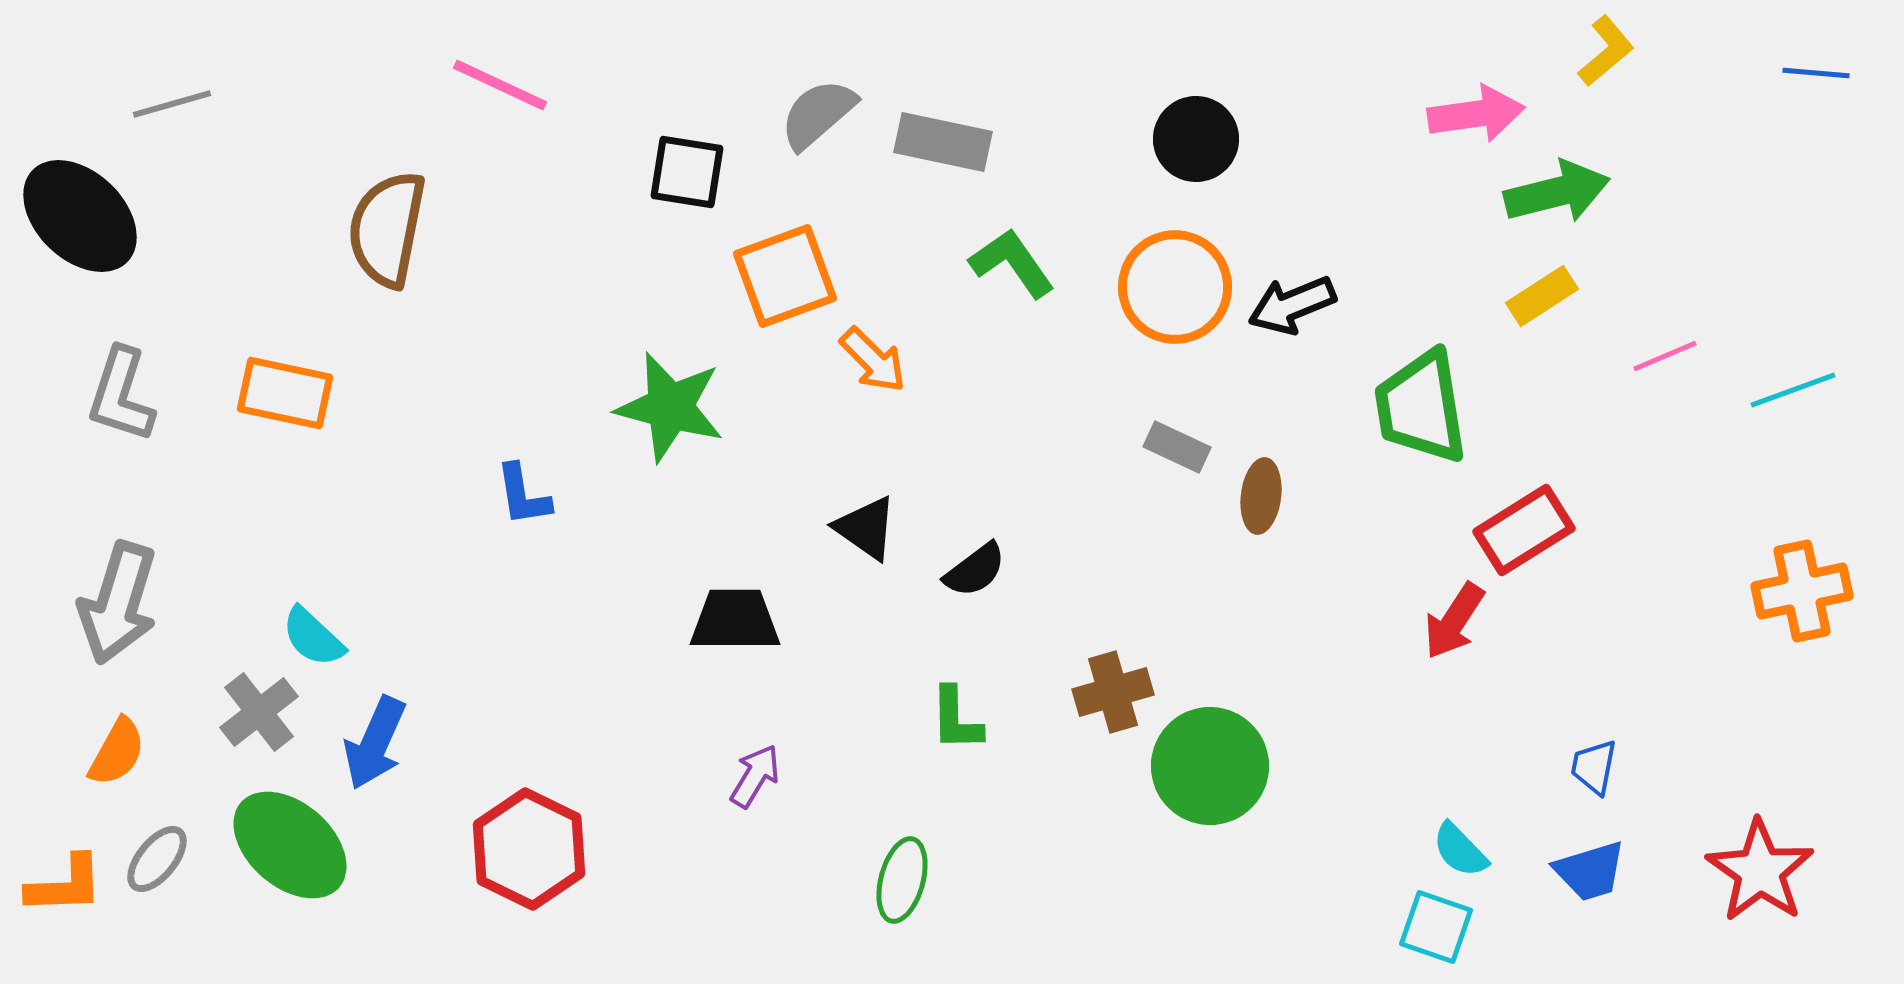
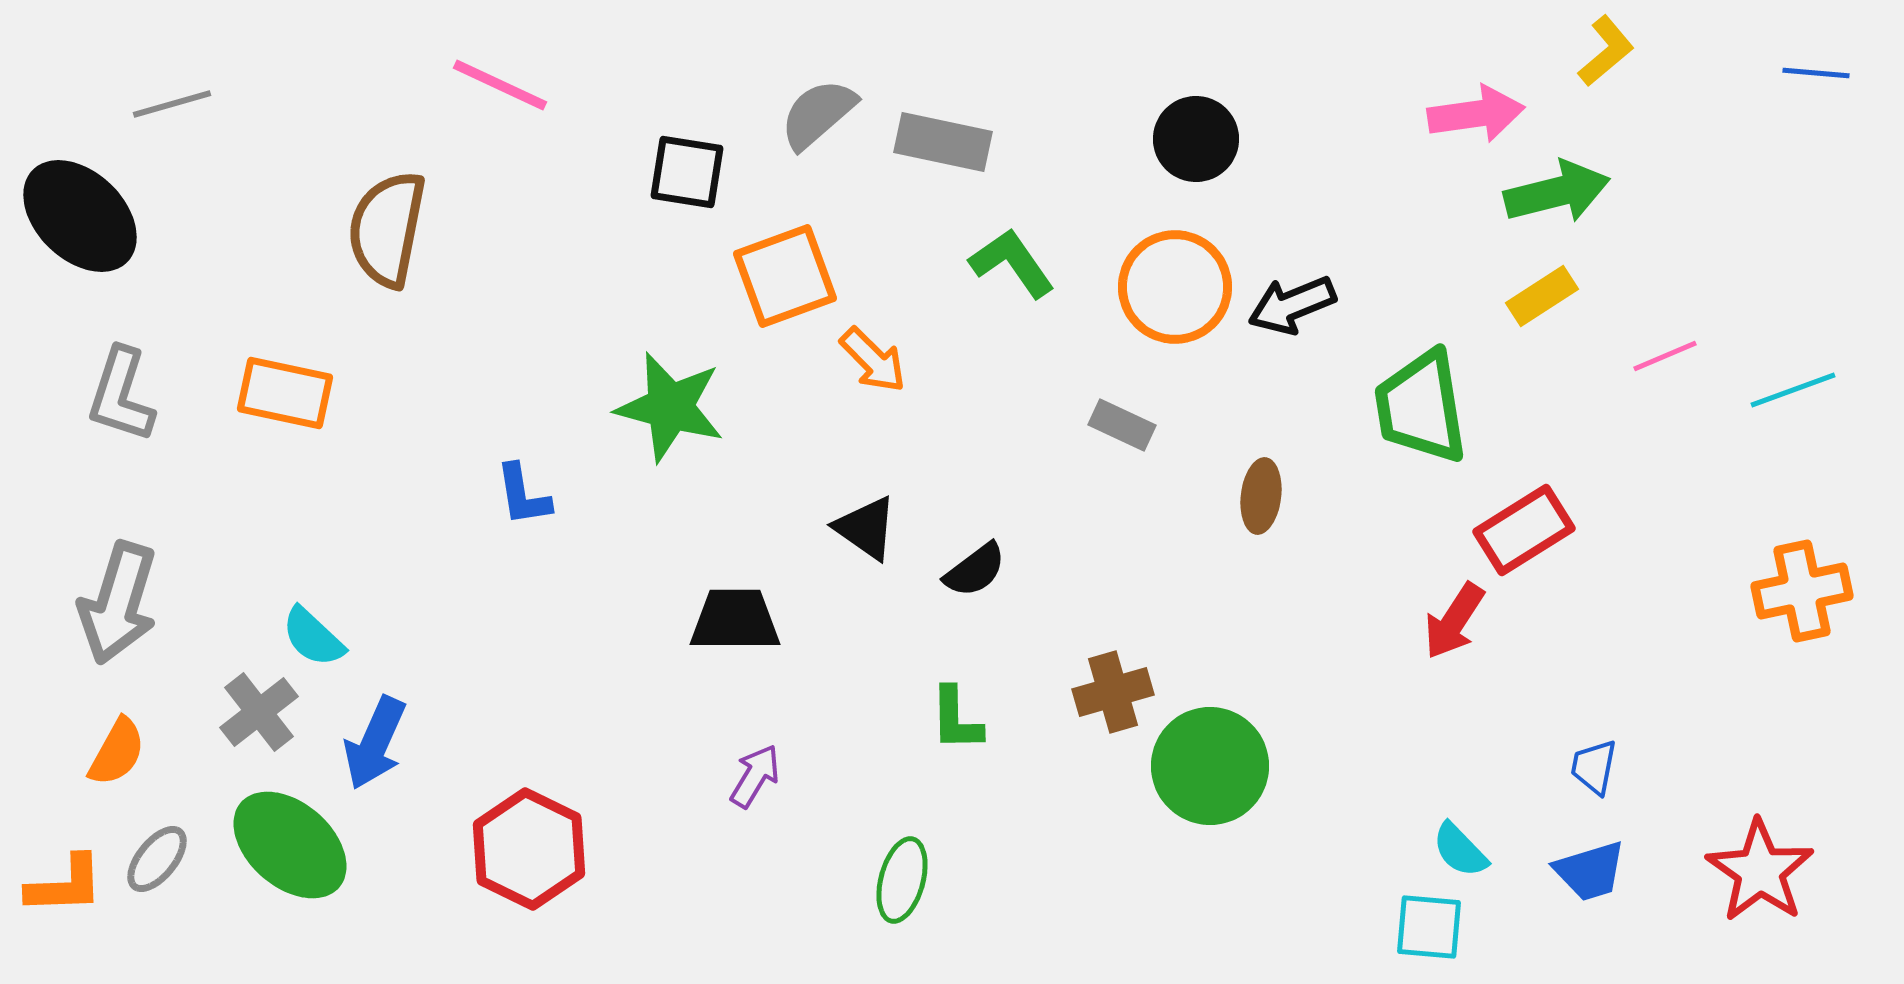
gray rectangle at (1177, 447): moved 55 px left, 22 px up
cyan square at (1436, 927): moved 7 px left; rotated 14 degrees counterclockwise
